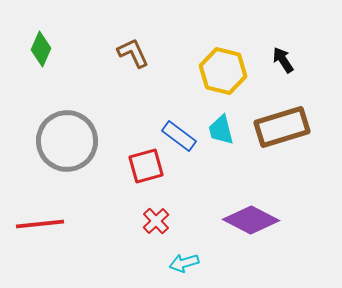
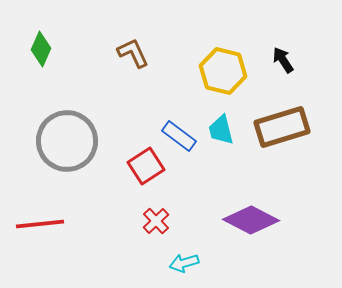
red square: rotated 18 degrees counterclockwise
